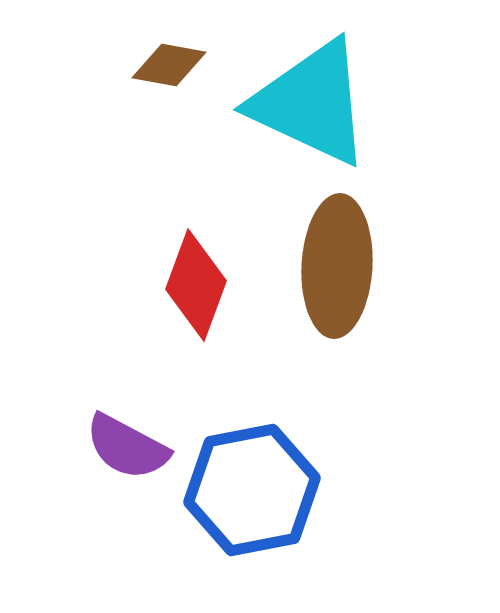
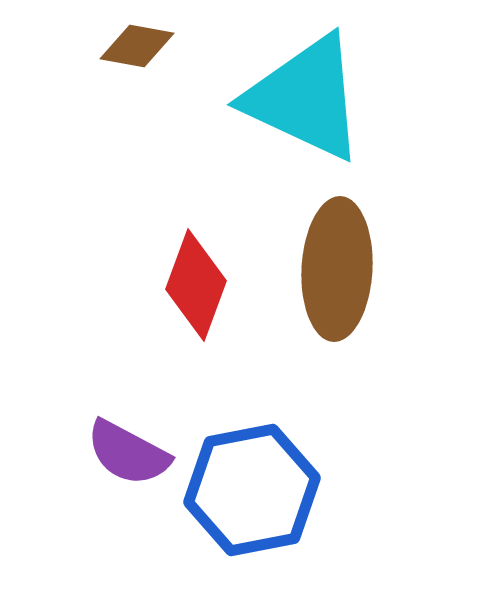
brown diamond: moved 32 px left, 19 px up
cyan triangle: moved 6 px left, 5 px up
brown ellipse: moved 3 px down
purple semicircle: moved 1 px right, 6 px down
